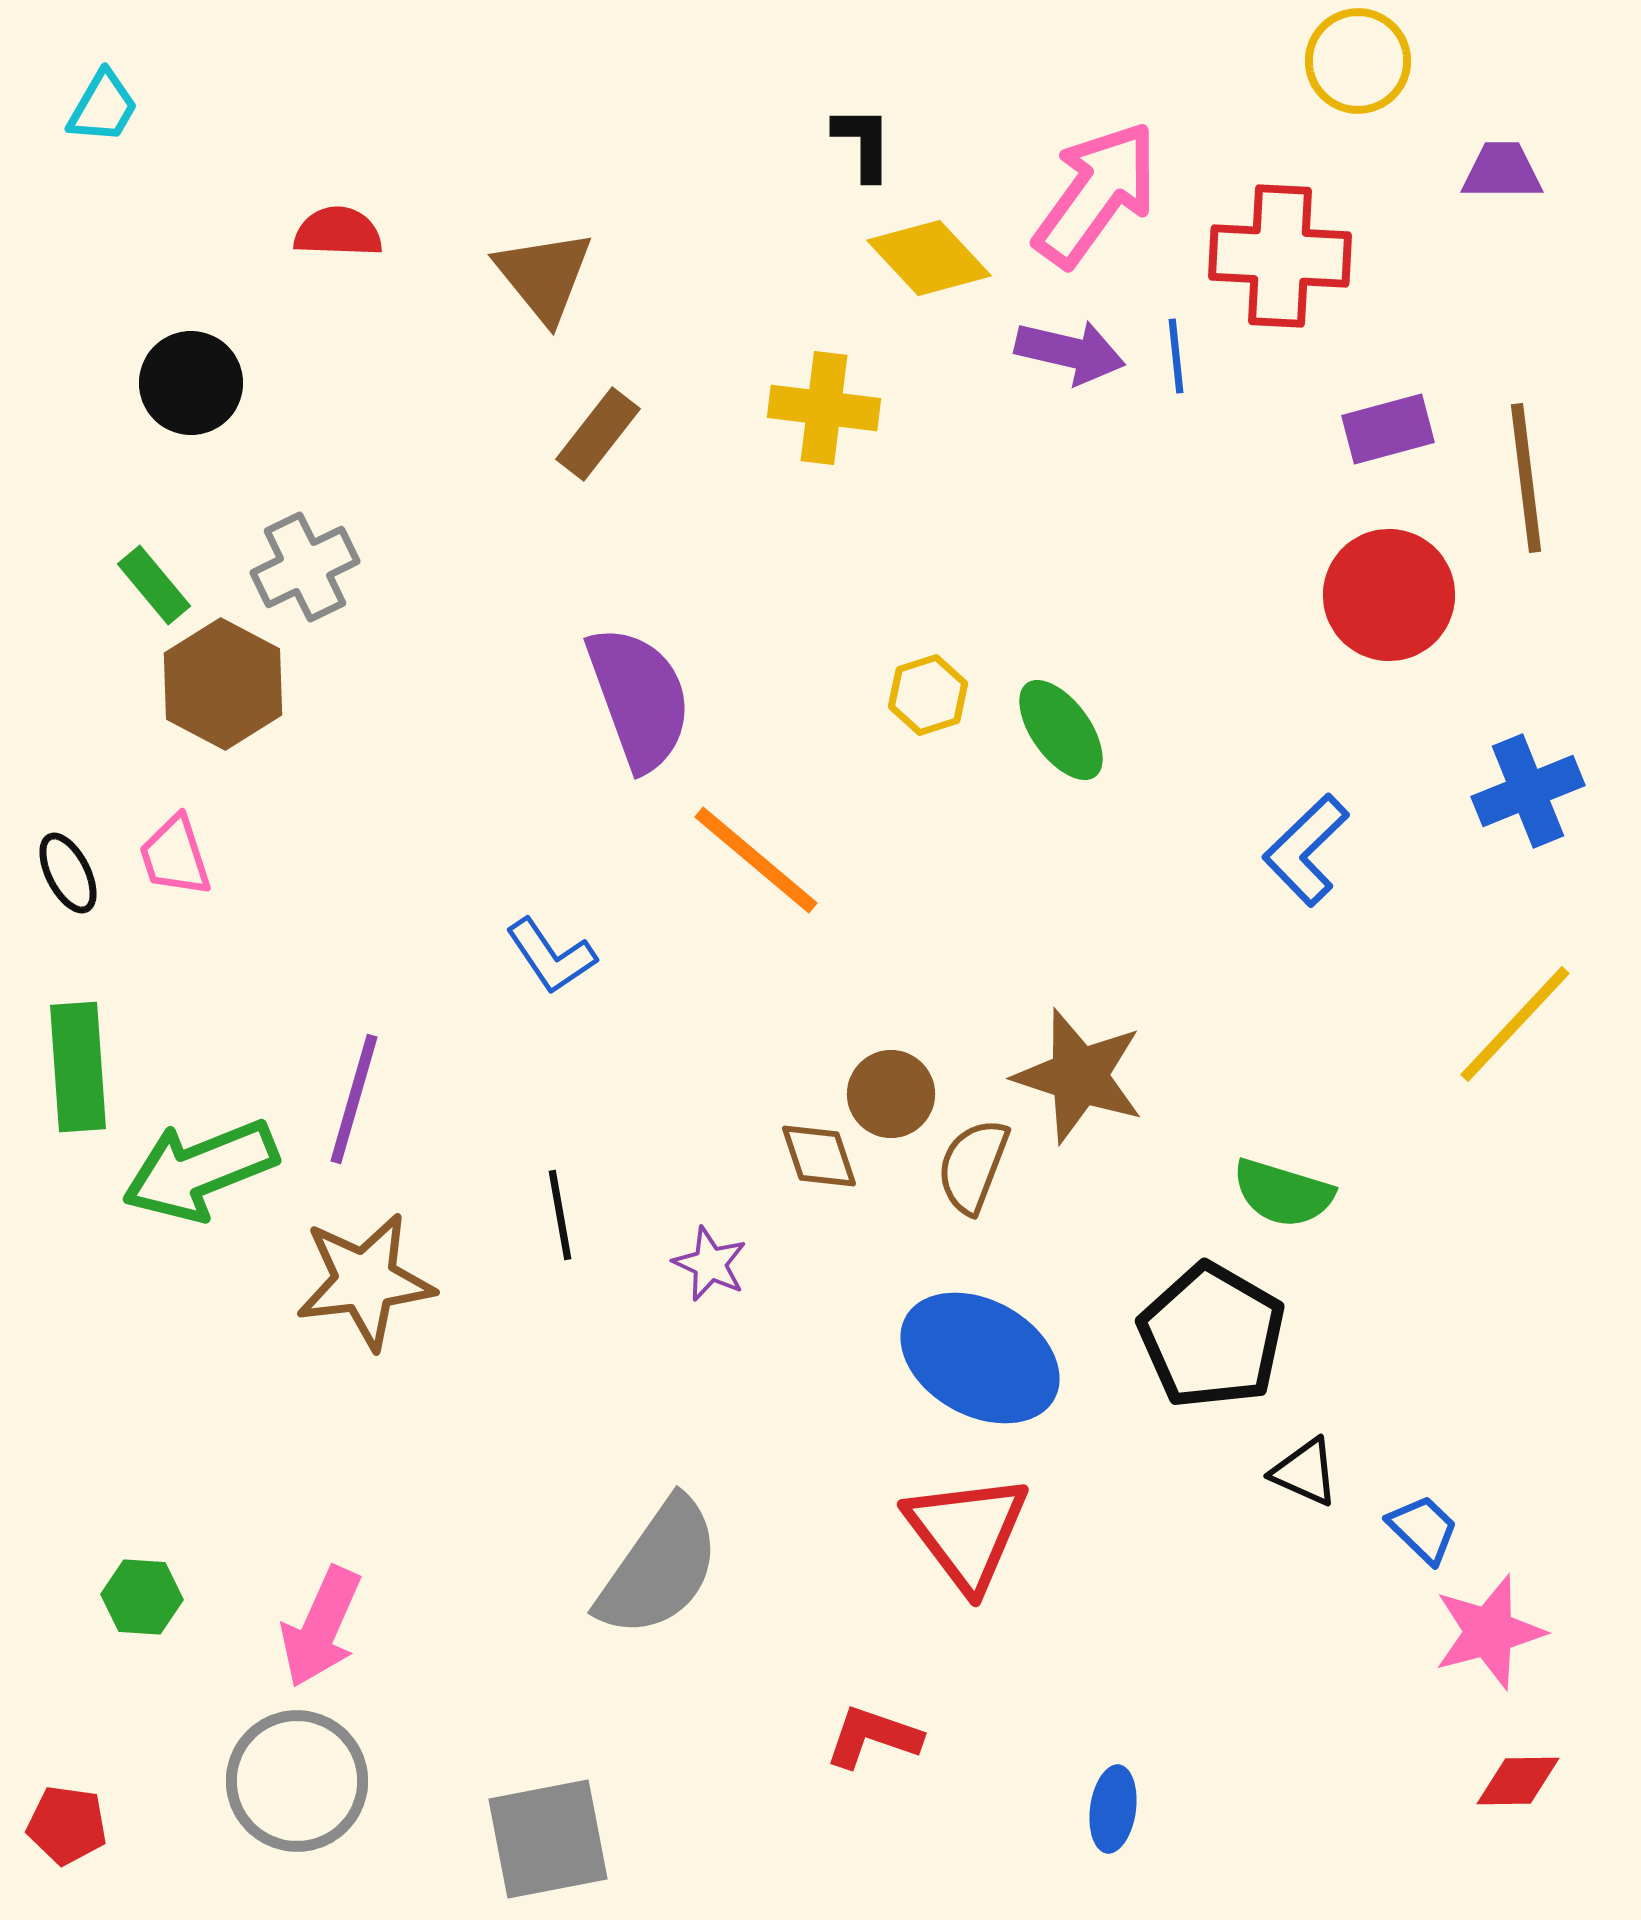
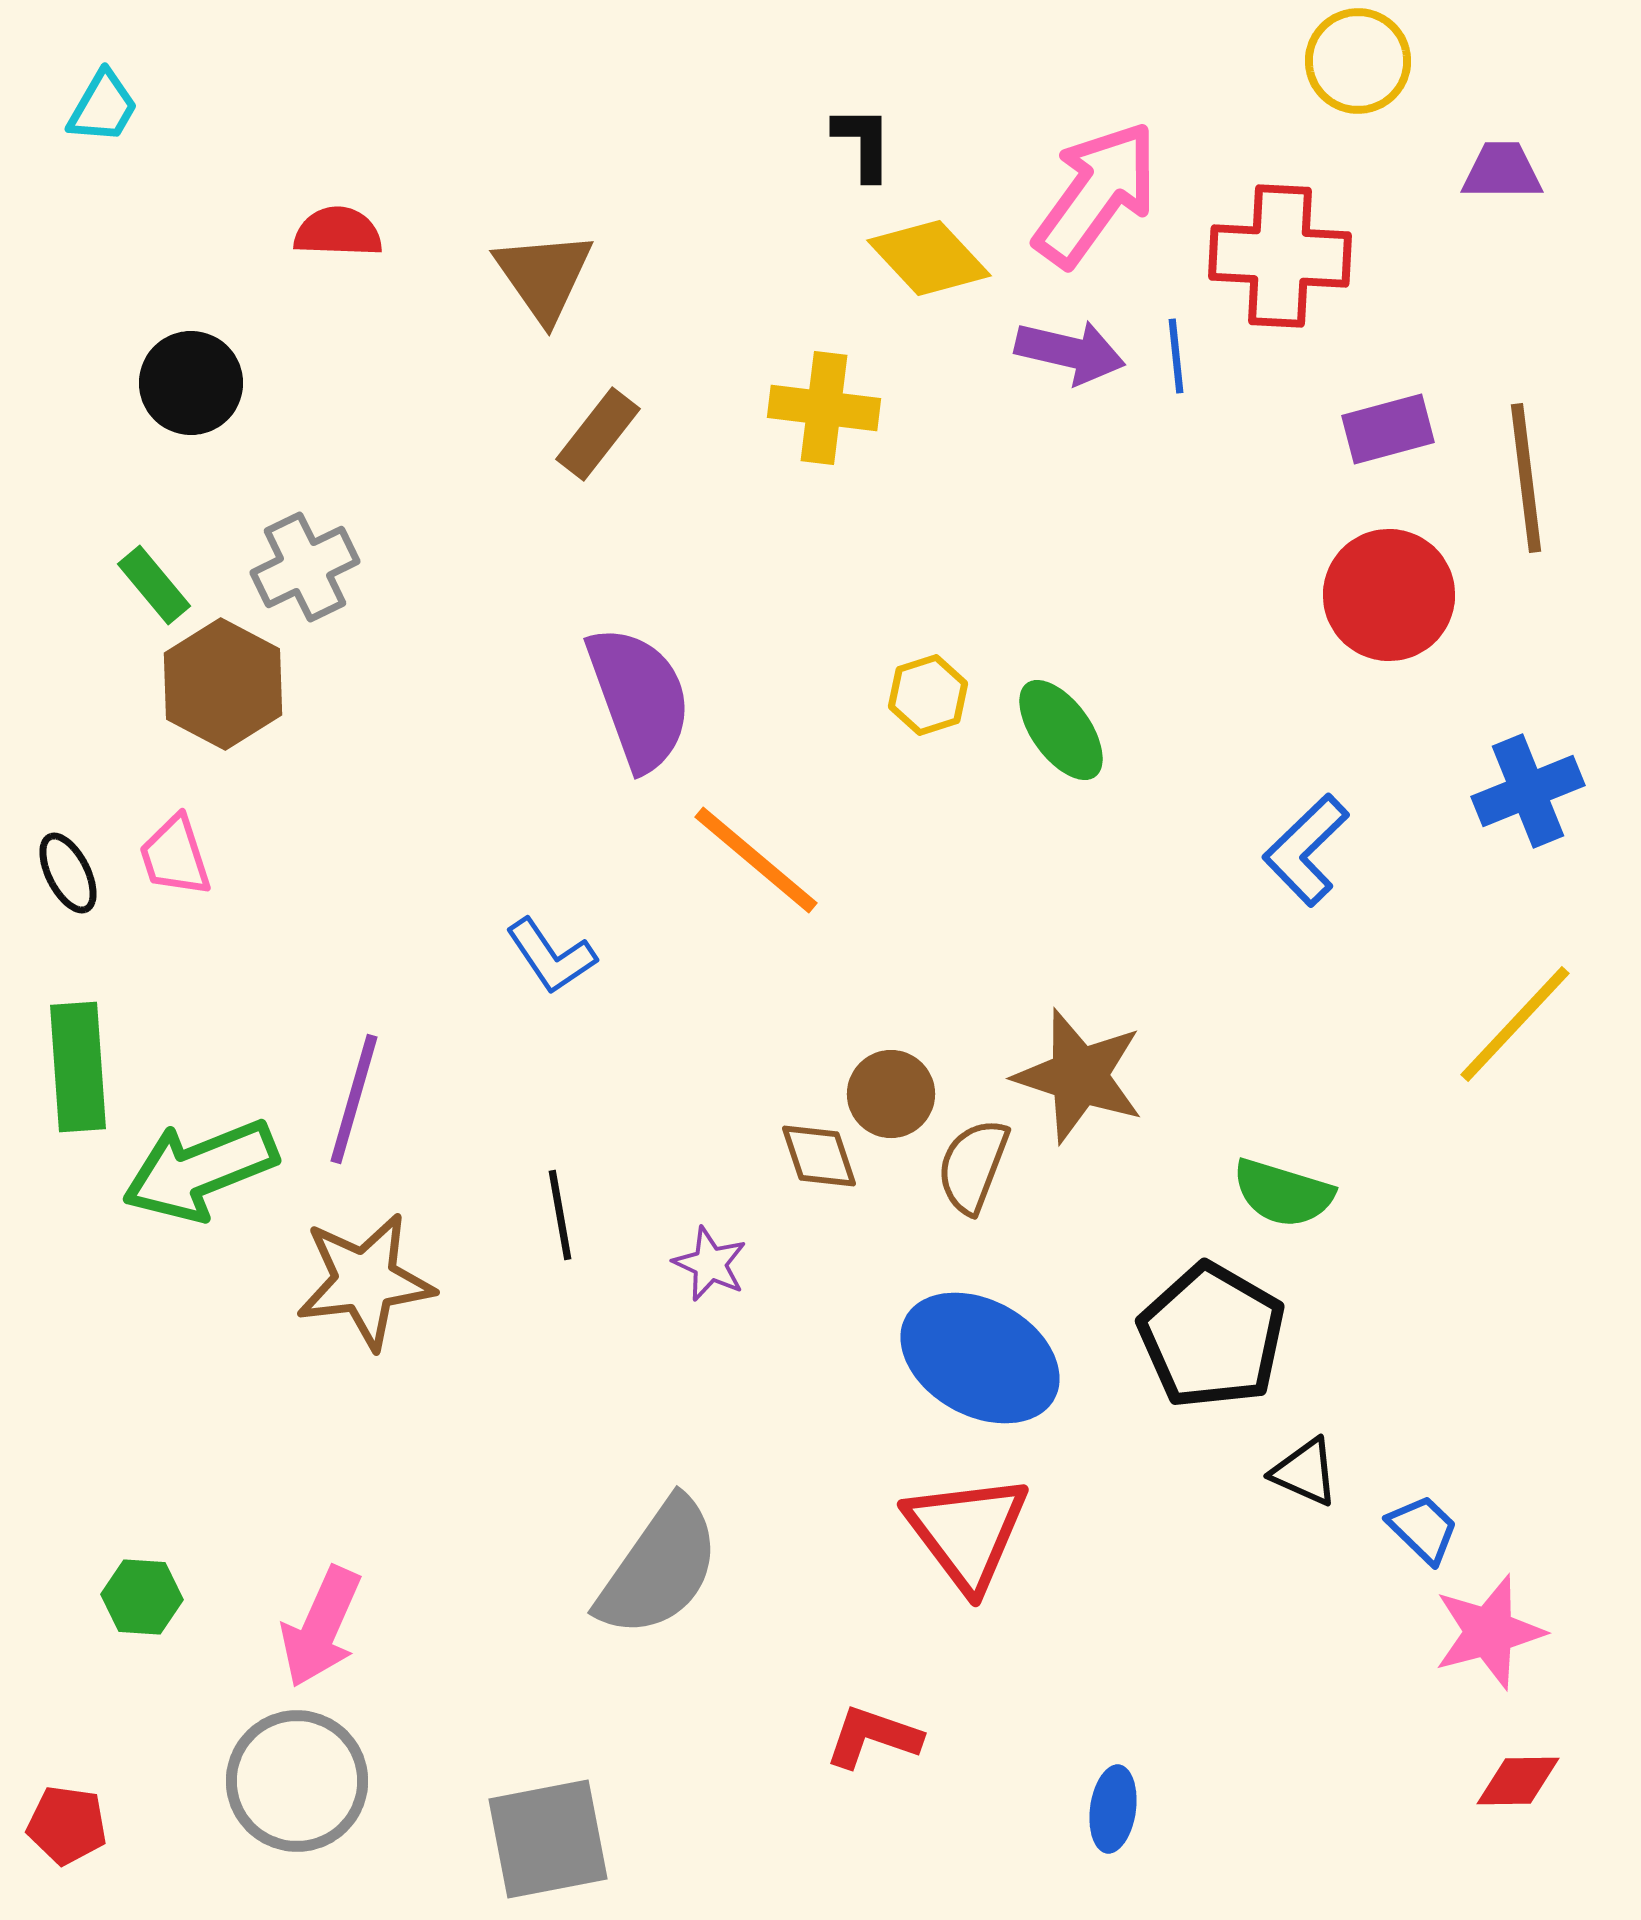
brown triangle at (544, 276): rotated 4 degrees clockwise
